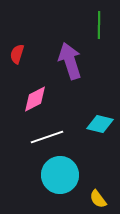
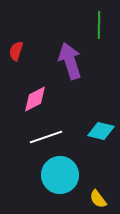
red semicircle: moved 1 px left, 3 px up
cyan diamond: moved 1 px right, 7 px down
white line: moved 1 px left
